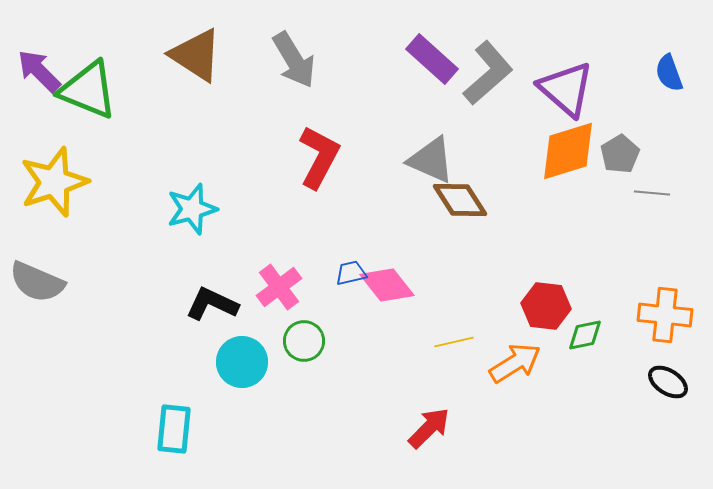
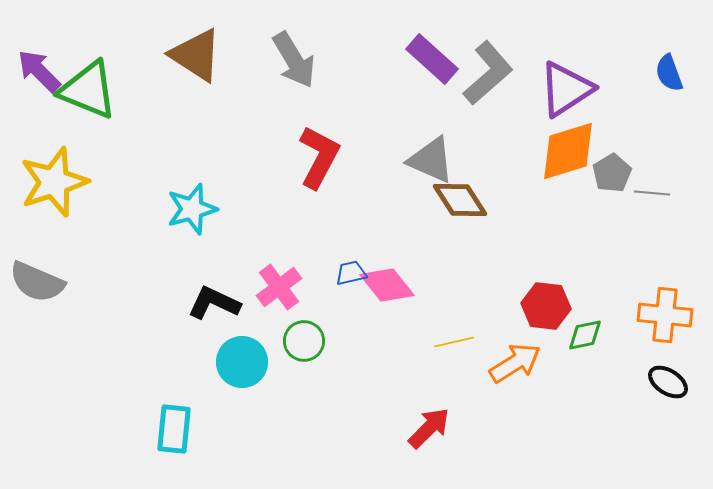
purple triangle: rotated 46 degrees clockwise
gray pentagon: moved 8 px left, 19 px down
black L-shape: moved 2 px right, 1 px up
